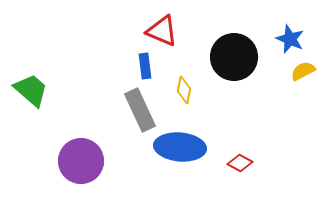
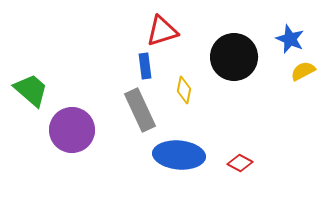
red triangle: rotated 40 degrees counterclockwise
blue ellipse: moved 1 px left, 8 px down
purple circle: moved 9 px left, 31 px up
